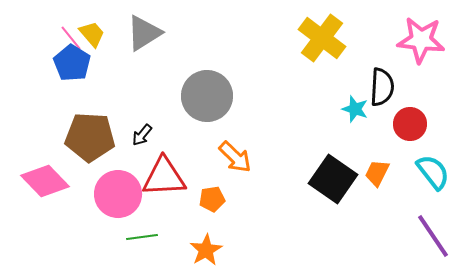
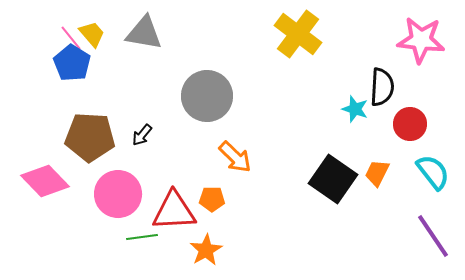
gray triangle: rotated 42 degrees clockwise
yellow cross: moved 24 px left, 4 px up
red triangle: moved 10 px right, 34 px down
orange pentagon: rotated 10 degrees clockwise
